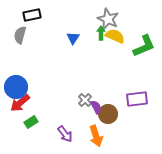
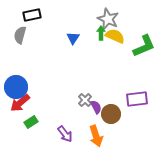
brown circle: moved 3 px right
